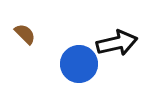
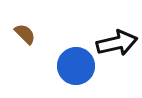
blue circle: moved 3 px left, 2 px down
